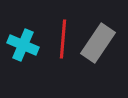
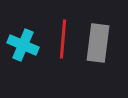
gray rectangle: rotated 27 degrees counterclockwise
